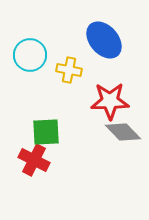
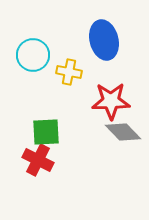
blue ellipse: rotated 27 degrees clockwise
cyan circle: moved 3 px right
yellow cross: moved 2 px down
red star: moved 1 px right
red cross: moved 4 px right
